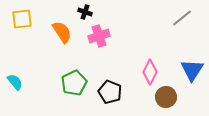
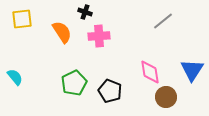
gray line: moved 19 px left, 3 px down
pink cross: rotated 15 degrees clockwise
pink diamond: rotated 35 degrees counterclockwise
cyan semicircle: moved 5 px up
black pentagon: moved 1 px up
